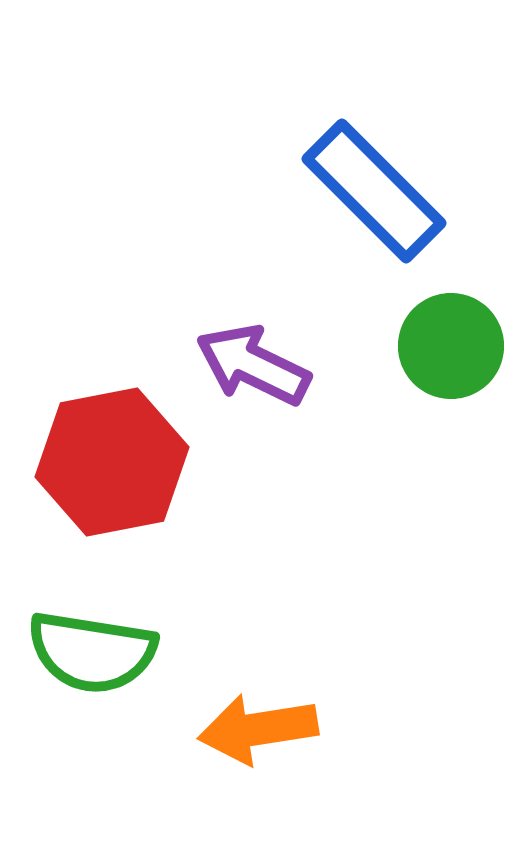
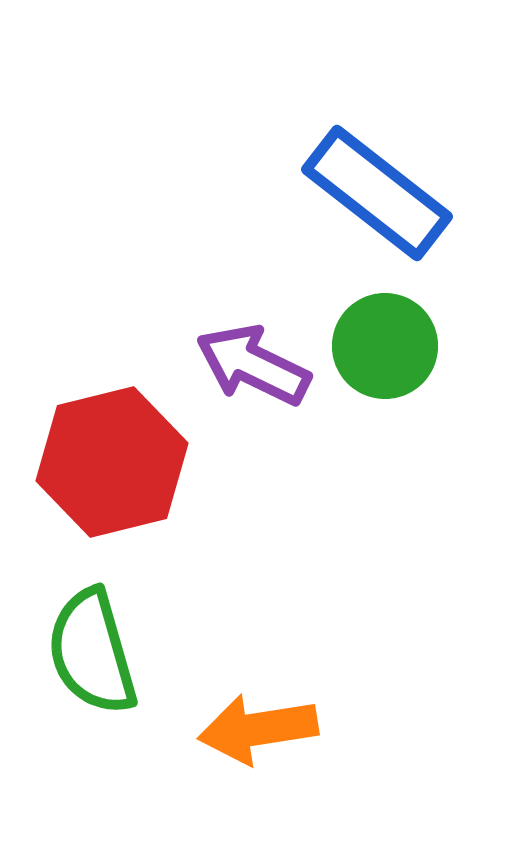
blue rectangle: moved 3 px right, 2 px down; rotated 7 degrees counterclockwise
green circle: moved 66 px left
red hexagon: rotated 3 degrees counterclockwise
green semicircle: rotated 65 degrees clockwise
